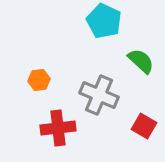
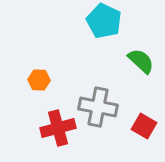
orange hexagon: rotated 10 degrees clockwise
gray cross: moved 1 px left, 12 px down; rotated 12 degrees counterclockwise
red cross: rotated 8 degrees counterclockwise
